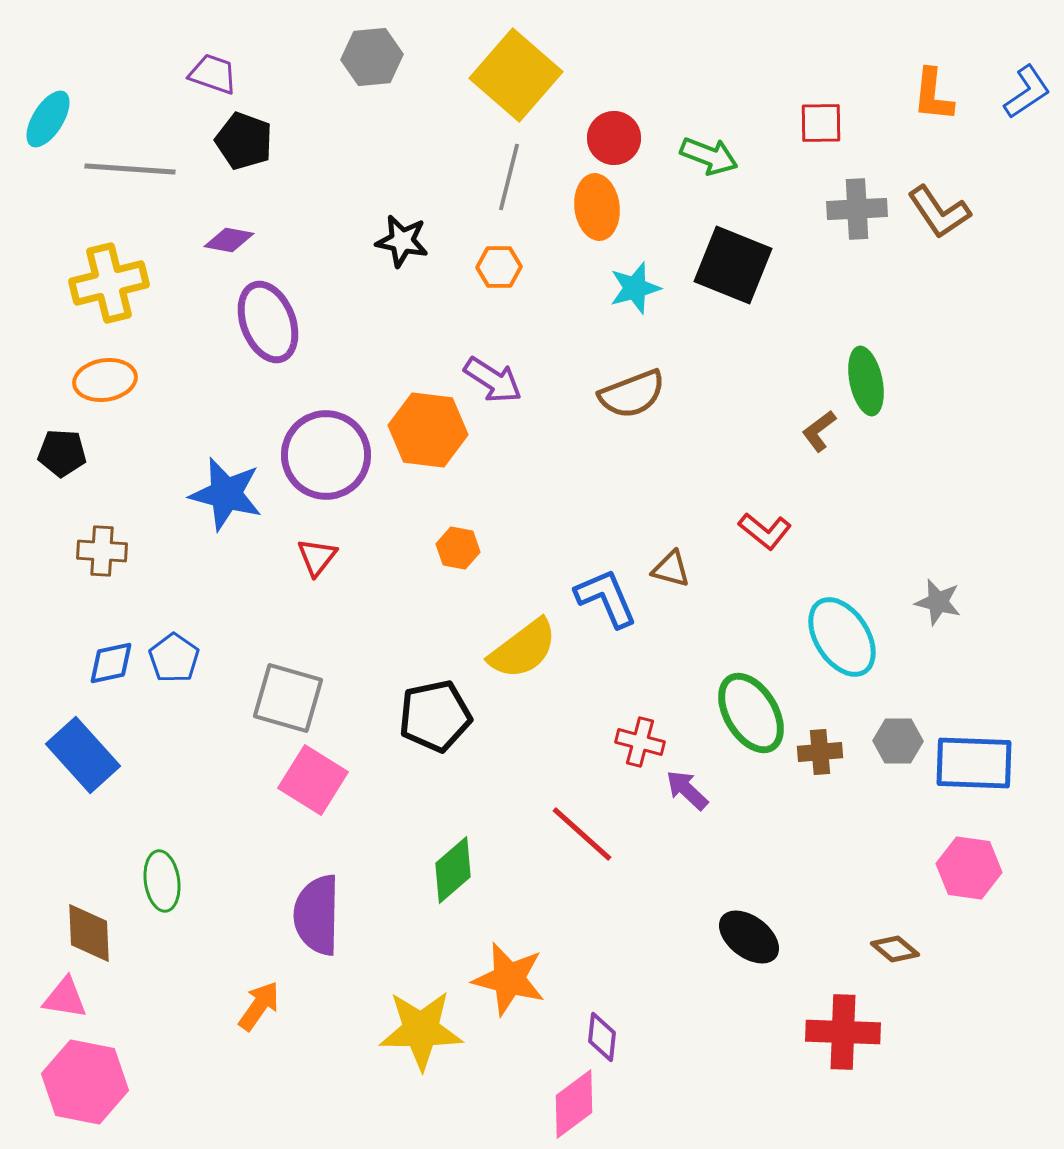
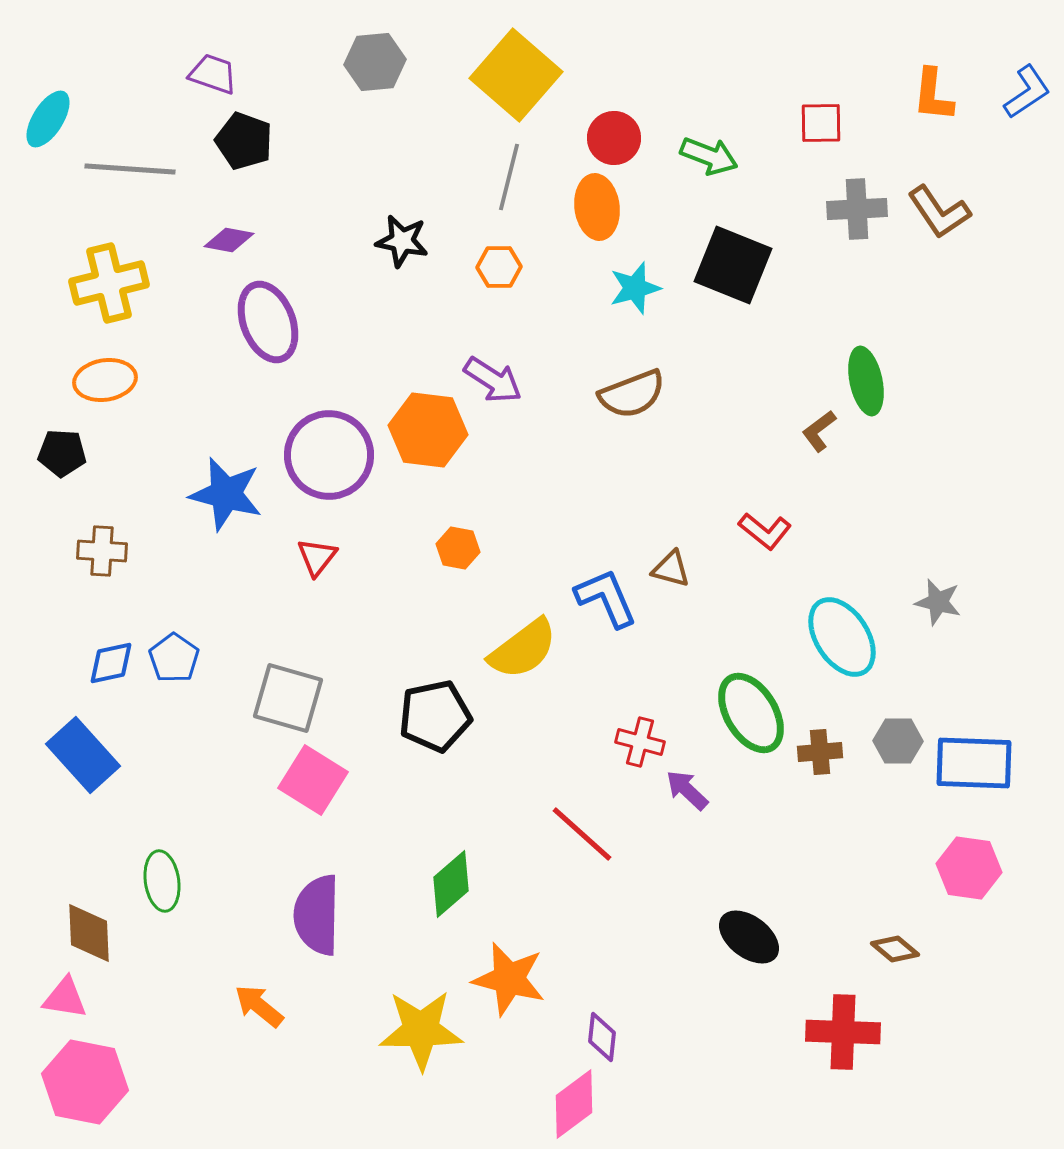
gray hexagon at (372, 57): moved 3 px right, 5 px down
purple circle at (326, 455): moved 3 px right
green diamond at (453, 870): moved 2 px left, 14 px down
orange arrow at (259, 1006): rotated 86 degrees counterclockwise
